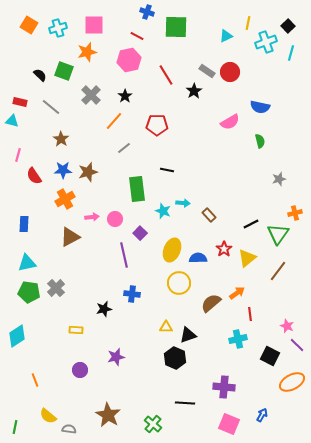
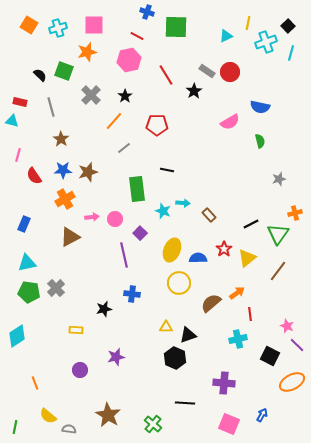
gray line at (51, 107): rotated 36 degrees clockwise
blue rectangle at (24, 224): rotated 21 degrees clockwise
orange line at (35, 380): moved 3 px down
purple cross at (224, 387): moved 4 px up
